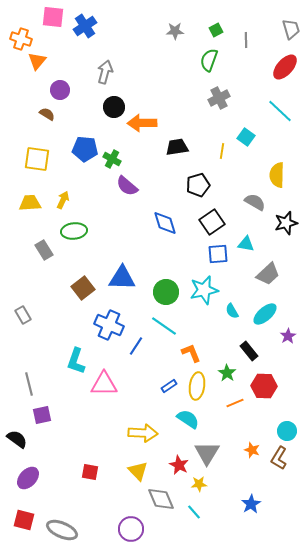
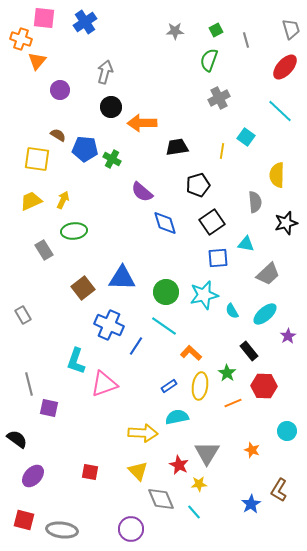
pink square at (53, 17): moved 9 px left, 1 px down
blue cross at (85, 26): moved 4 px up
gray line at (246, 40): rotated 14 degrees counterclockwise
black circle at (114, 107): moved 3 px left
brown semicircle at (47, 114): moved 11 px right, 21 px down
purple semicircle at (127, 186): moved 15 px right, 6 px down
gray semicircle at (255, 202): rotated 55 degrees clockwise
yellow trapezoid at (30, 203): moved 1 px right, 2 px up; rotated 20 degrees counterclockwise
blue square at (218, 254): moved 4 px down
cyan star at (204, 290): moved 5 px down
orange L-shape at (191, 353): rotated 25 degrees counterclockwise
pink triangle at (104, 384): rotated 20 degrees counterclockwise
yellow ellipse at (197, 386): moved 3 px right
orange line at (235, 403): moved 2 px left
purple square at (42, 415): moved 7 px right, 7 px up; rotated 24 degrees clockwise
cyan semicircle at (188, 419): moved 11 px left, 2 px up; rotated 45 degrees counterclockwise
brown L-shape at (279, 458): moved 32 px down
purple ellipse at (28, 478): moved 5 px right, 2 px up
gray ellipse at (62, 530): rotated 16 degrees counterclockwise
